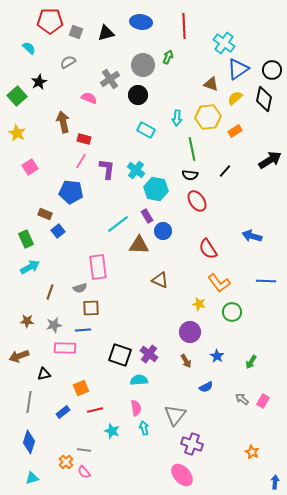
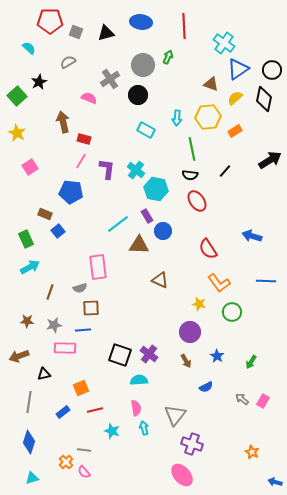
blue arrow at (275, 482): rotated 80 degrees counterclockwise
